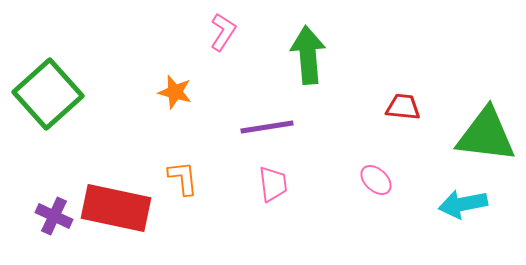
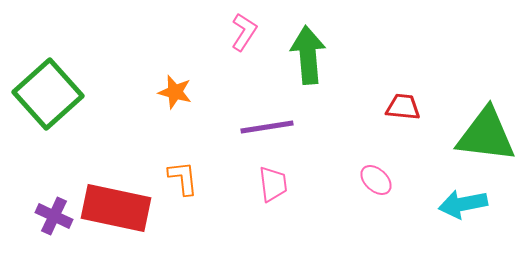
pink L-shape: moved 21 px right
